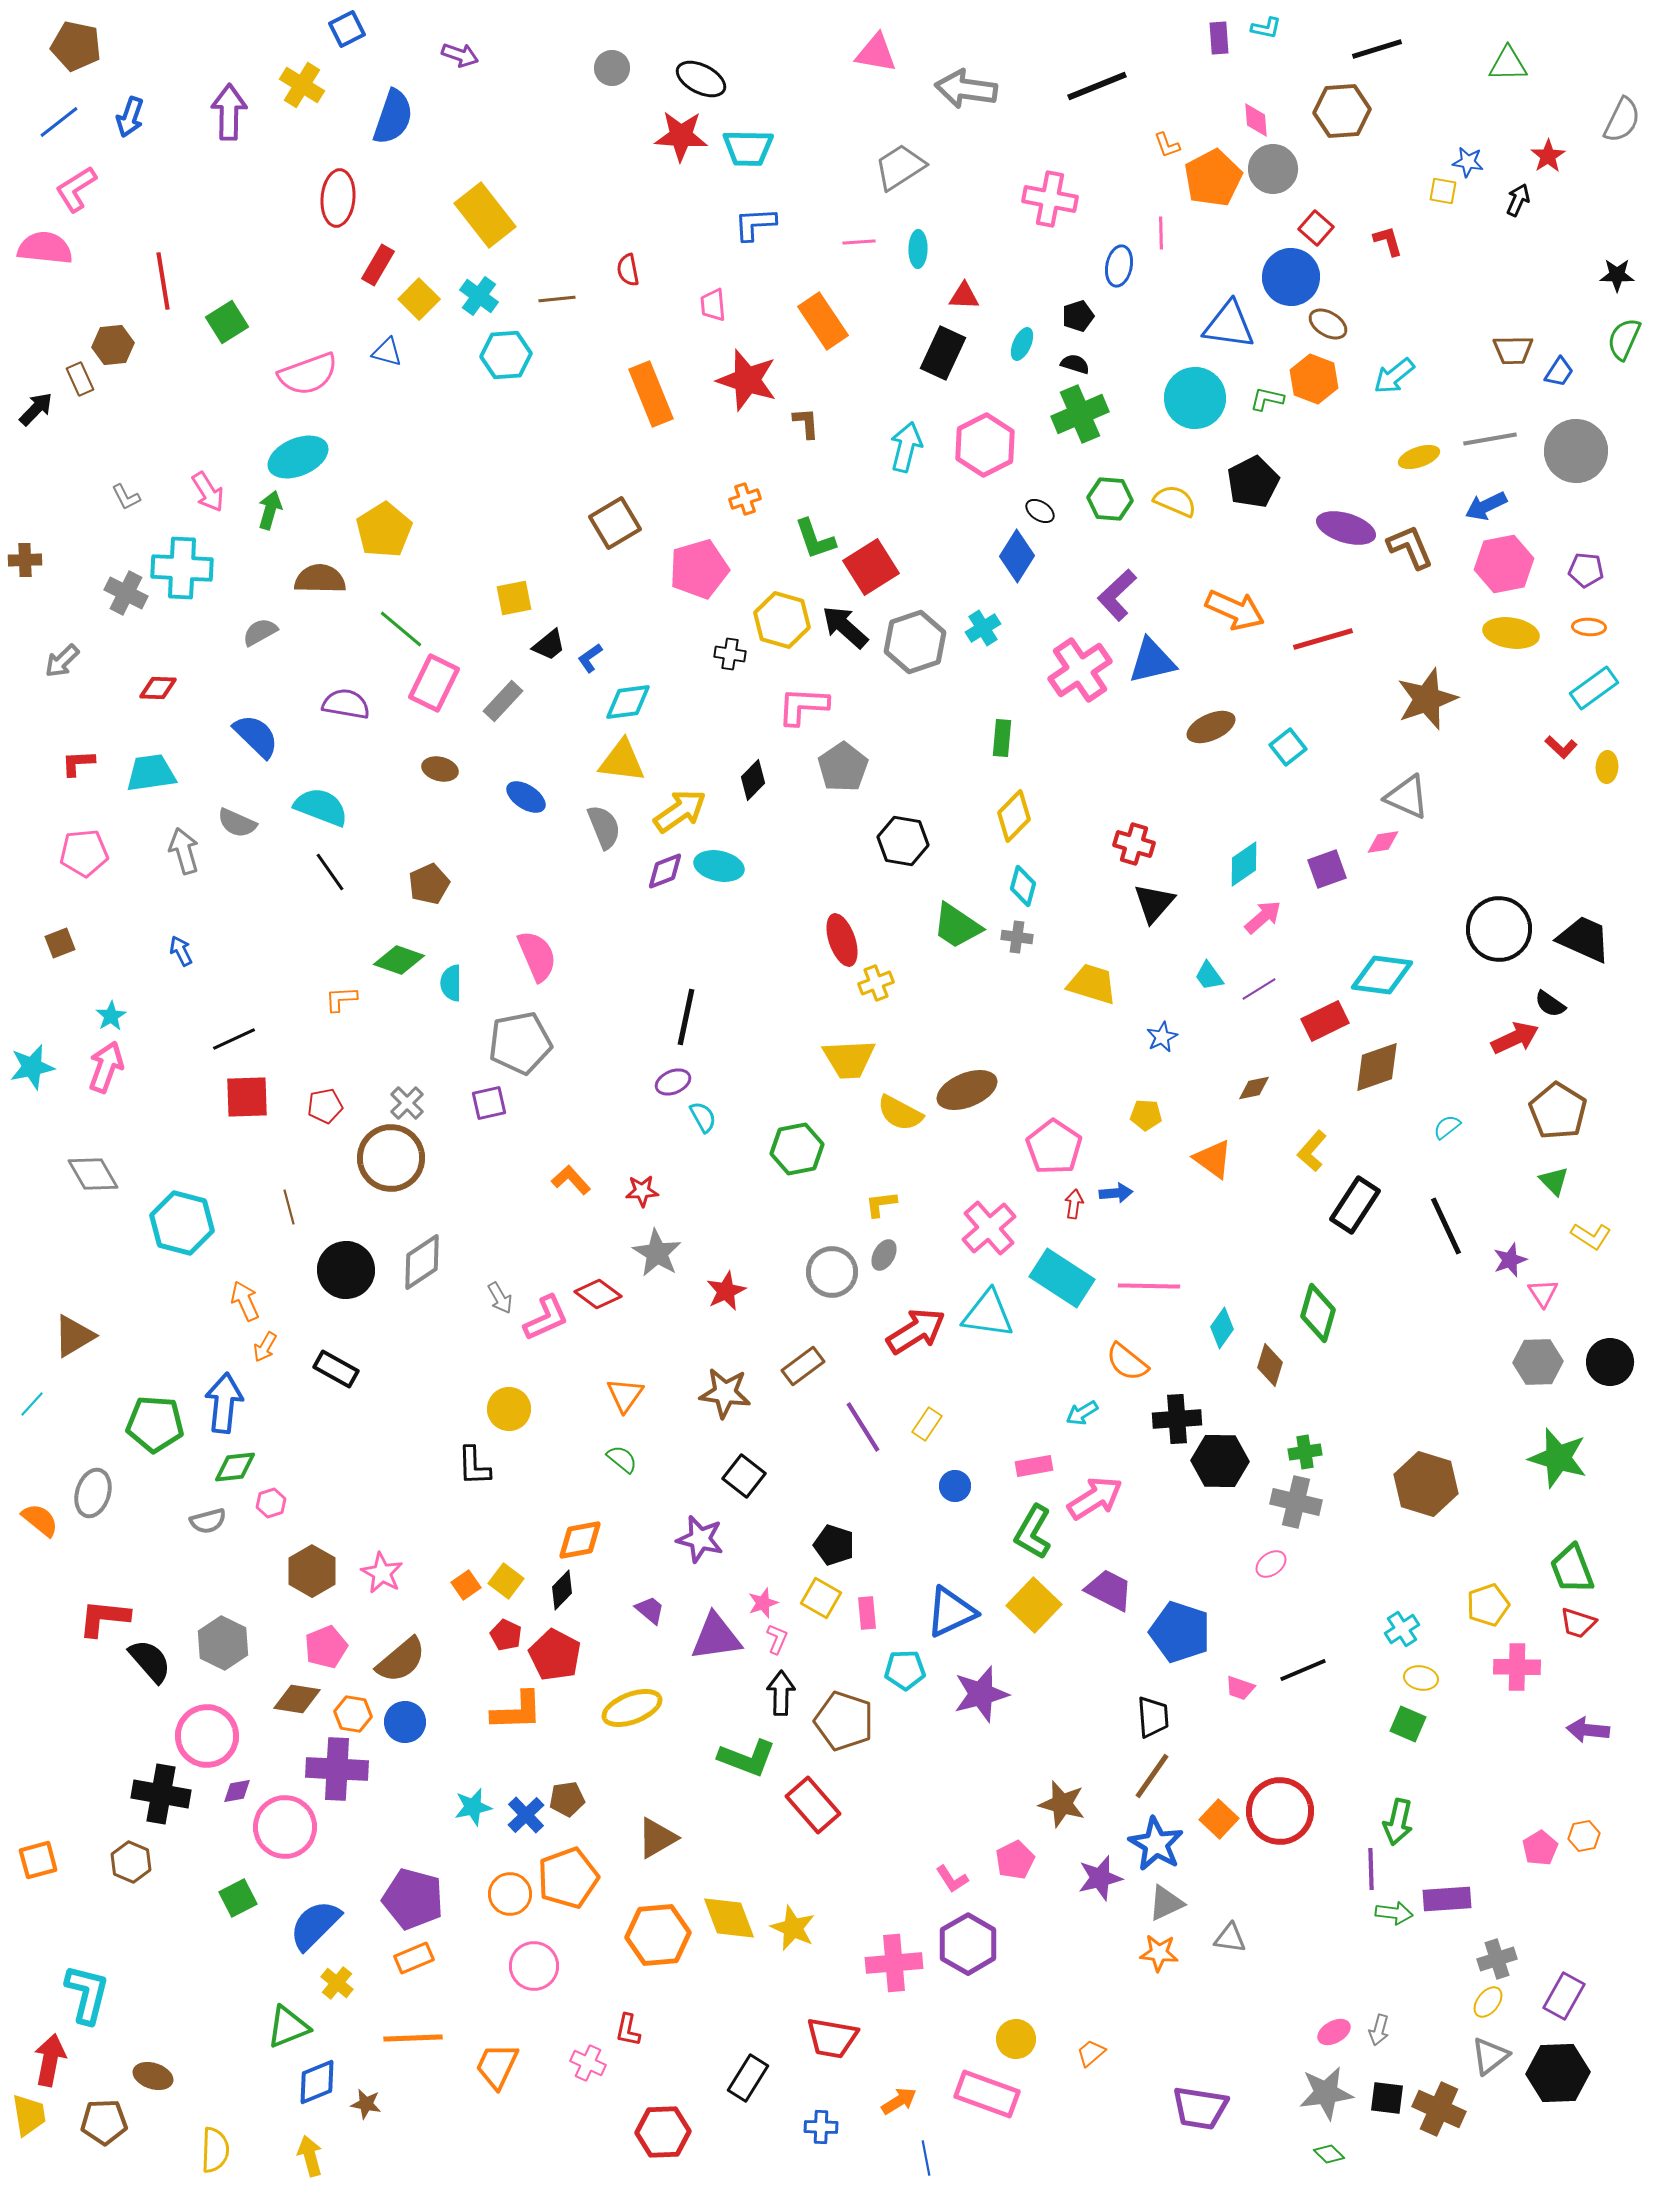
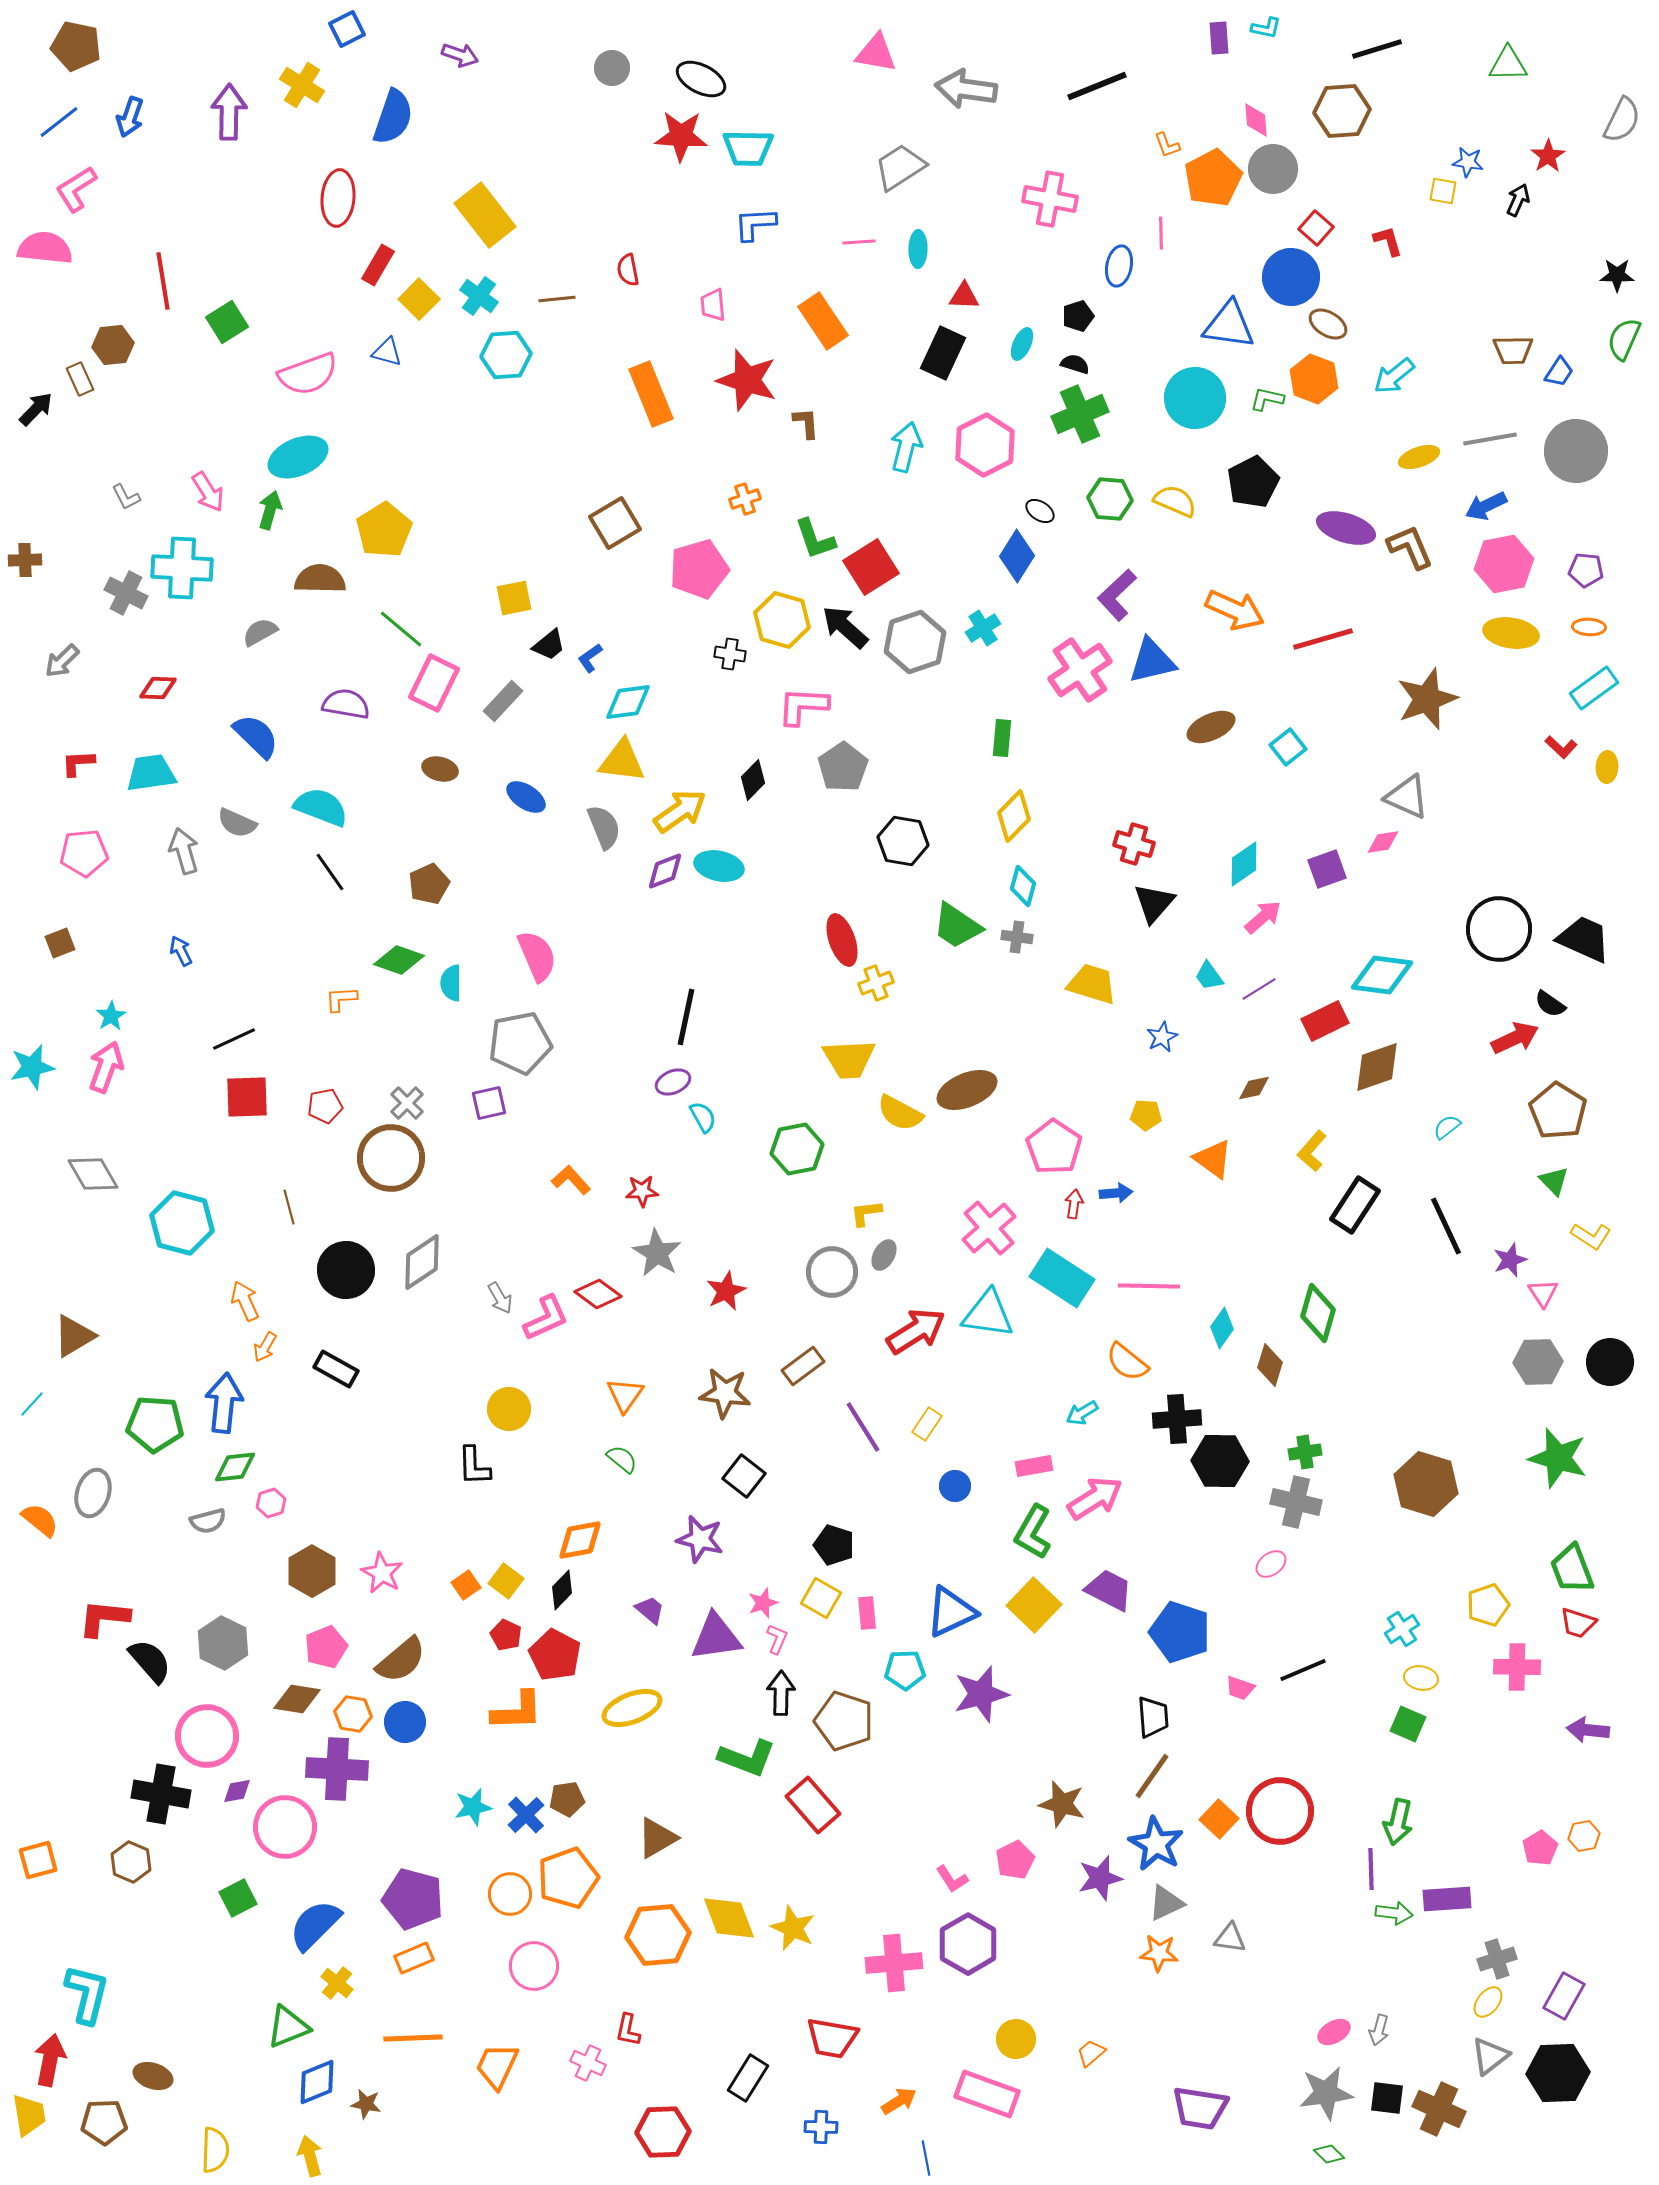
yellow L-shape at (881, 1204): moved 15 px left, 9 px down
